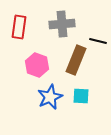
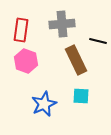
red rectangle: moved 2 px right, 3 px down
brown rectangle: rotated 48 degrees counterclockwise
pink hexagon: moved 11 px left, 4 px up
blue star: moved 6 px left, 7 px down
